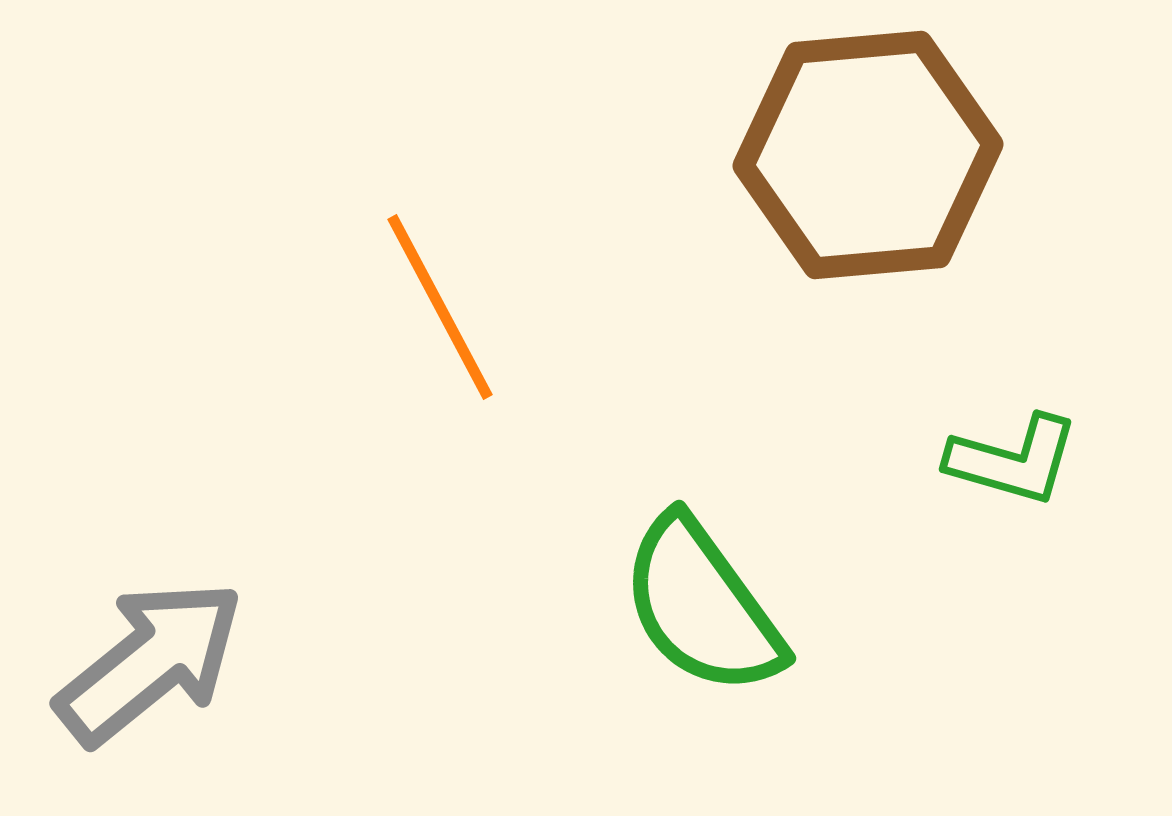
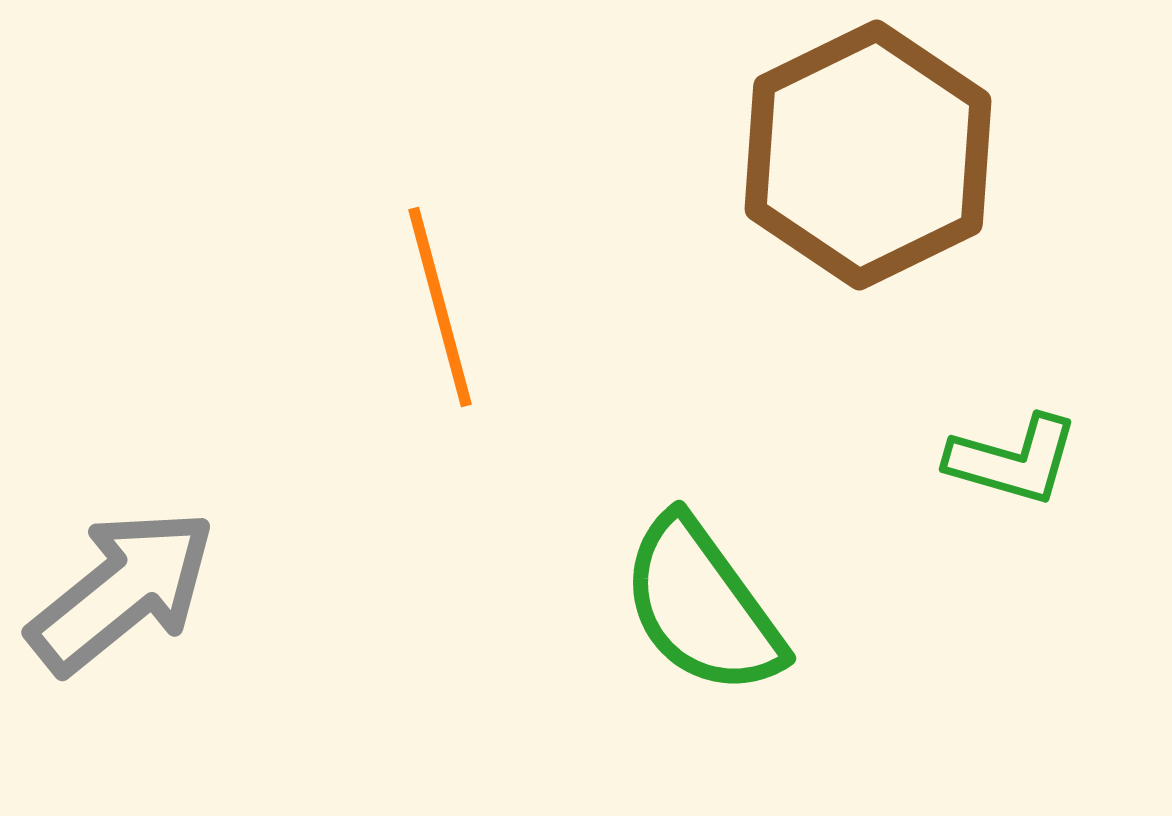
brown hexagon: rotated 21 degrees counterclockwise
orange line: rotated 13 degrees clockwise
gray arrow: moved 28 px left, 71 px up
